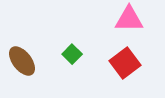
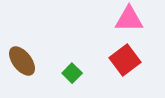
green square: moved 19 px down
red square: moved 3 px up
